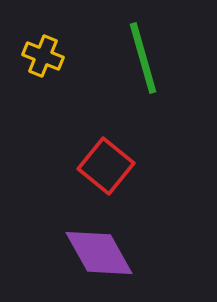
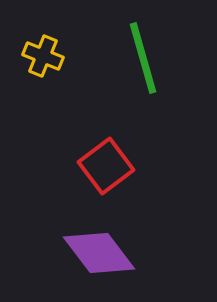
red square: rotated 14 degrees clockwise
purple diamond: rotated 8 degrees counterclockwise
